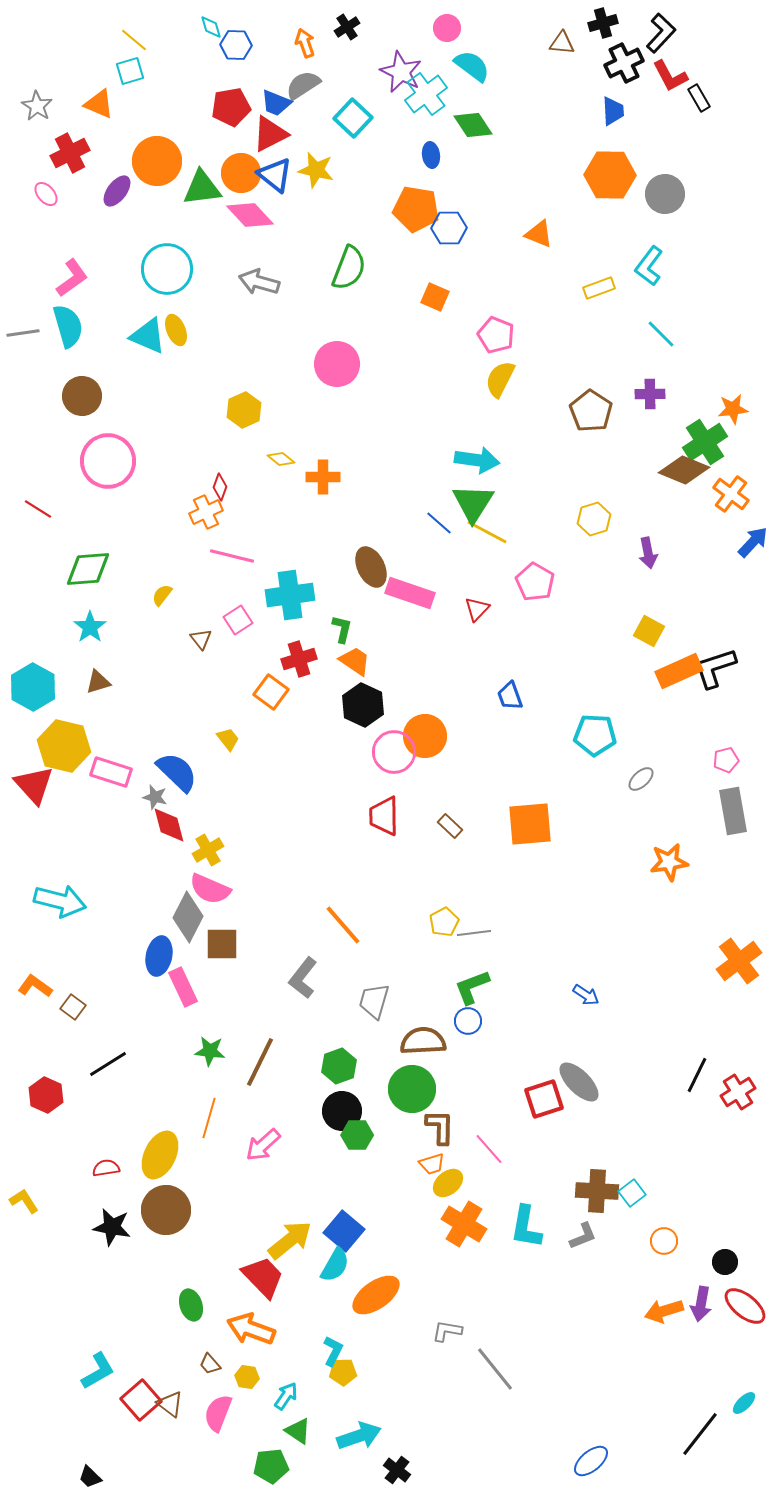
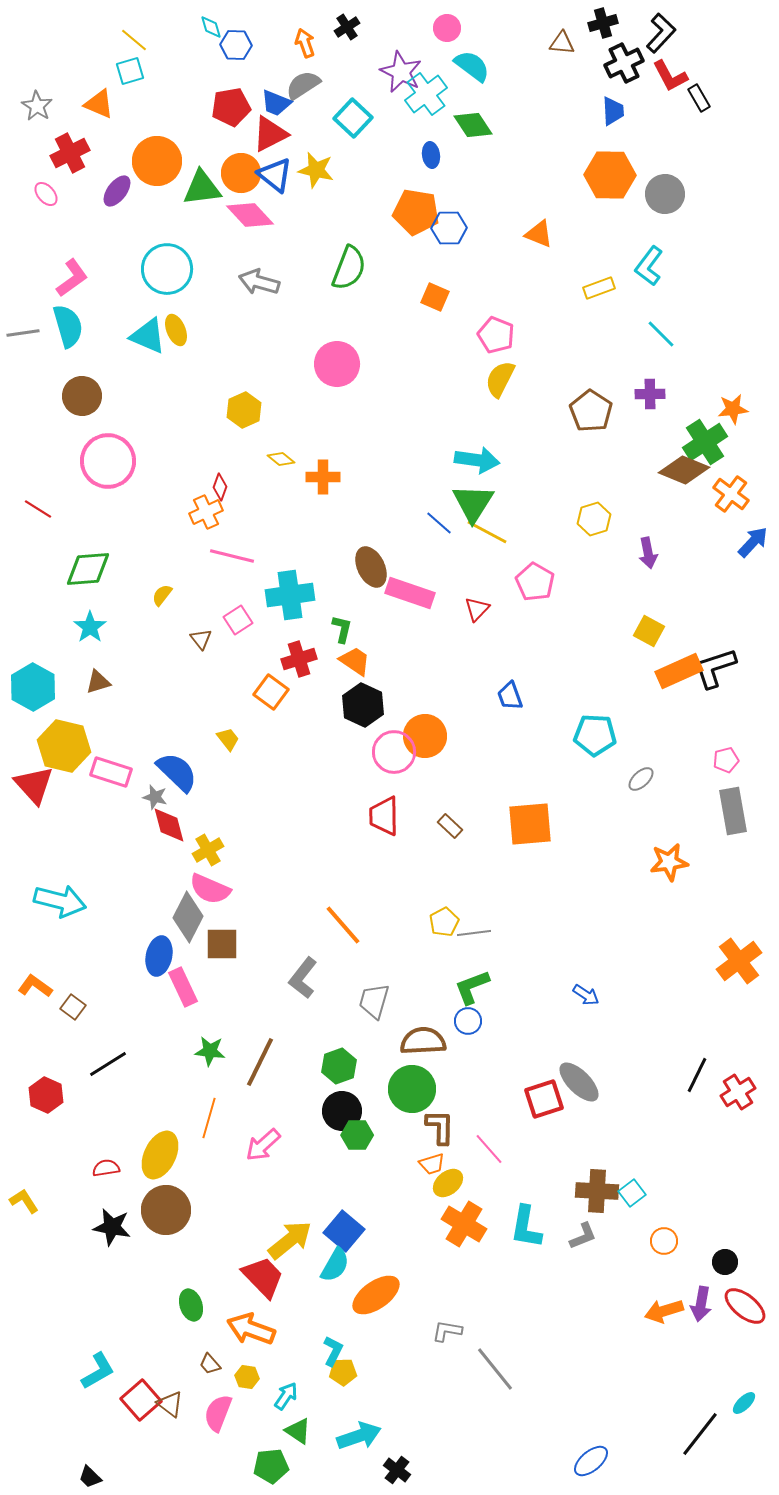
orange pentagon at (416, 209): moved 3 px down
